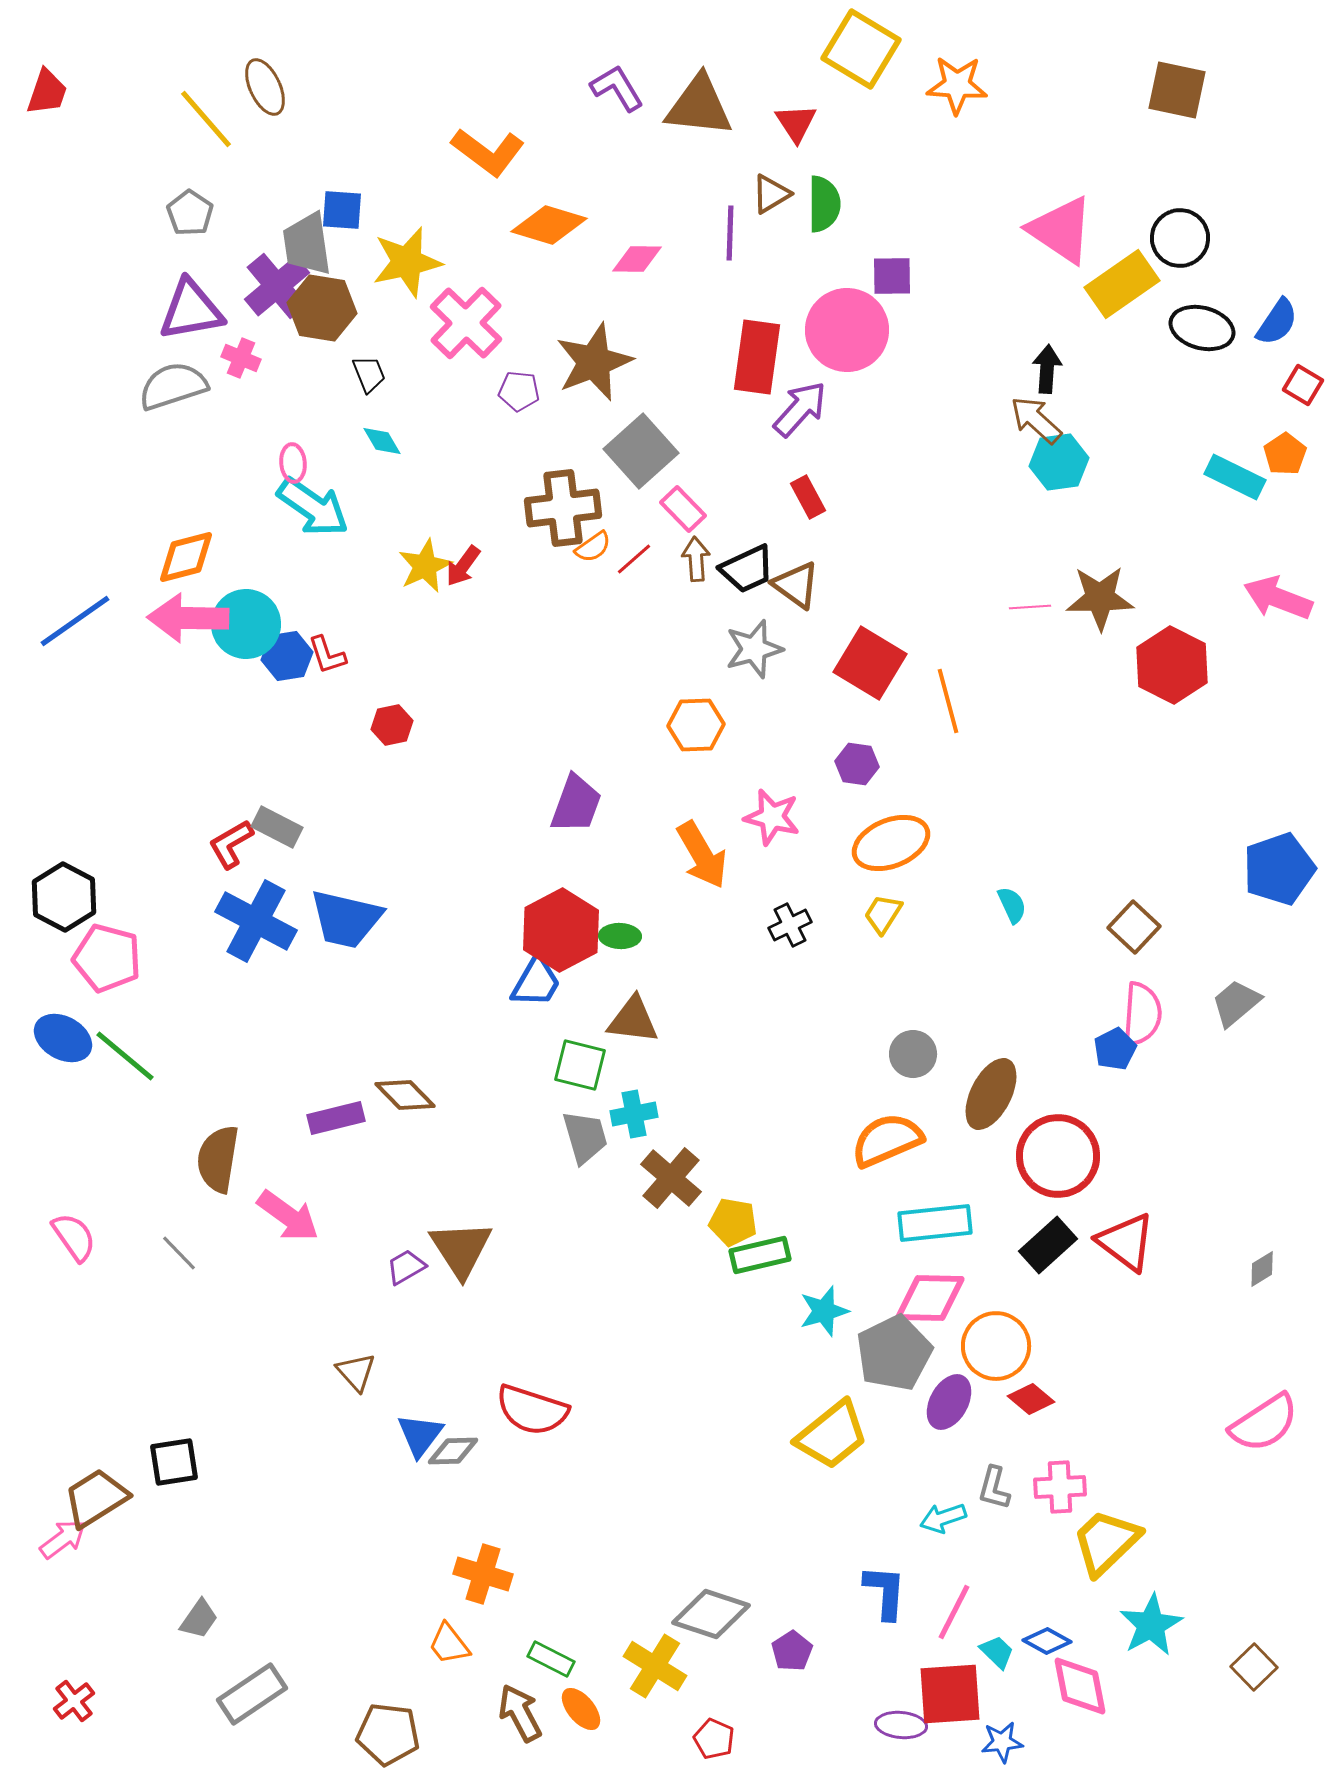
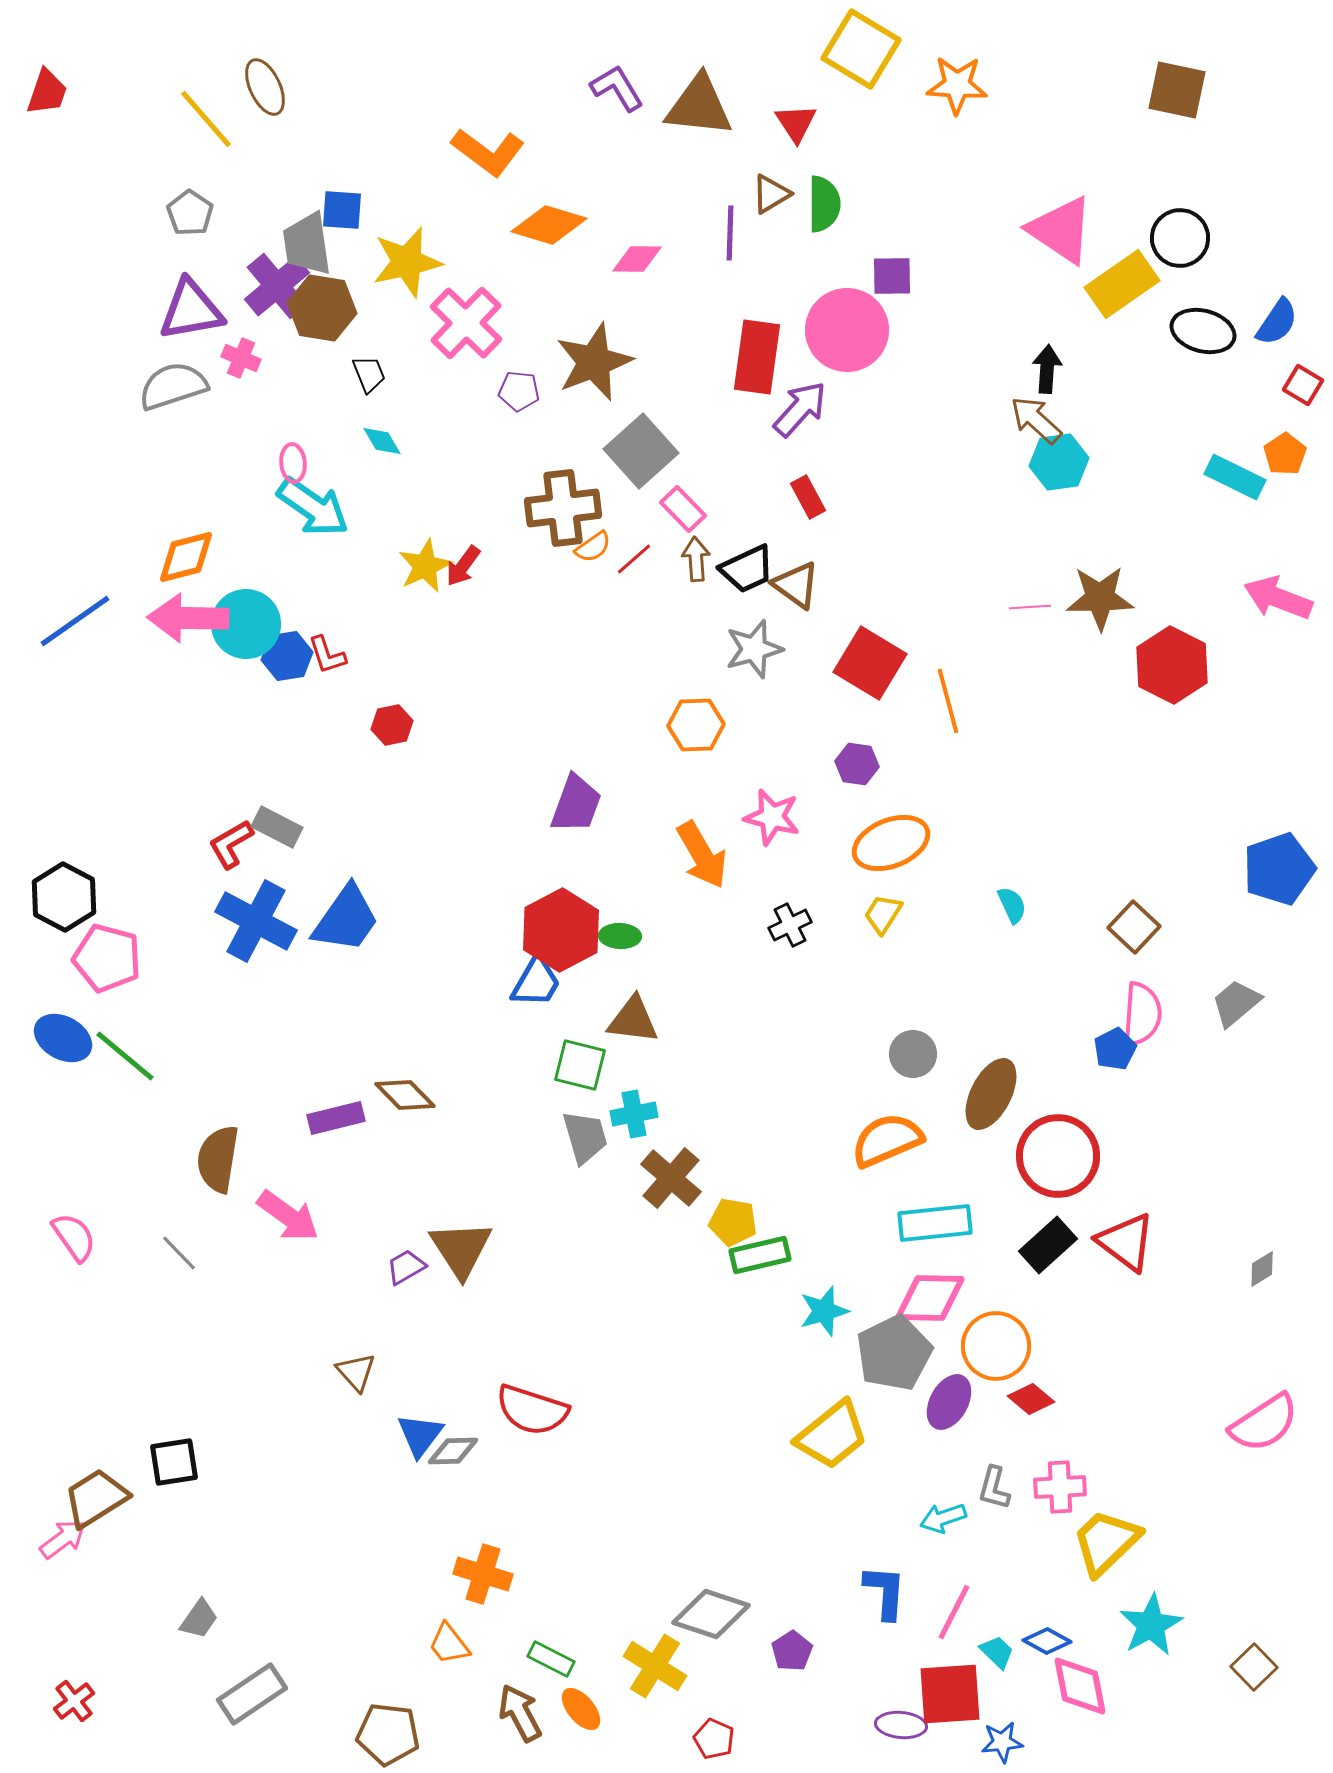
black ellipse at (1202, 328): moved 1 px right, 3 px down
blue trapezoid at (346, 919): rotated 68 degrees counterclockwise
